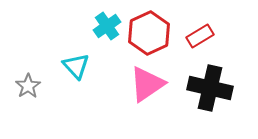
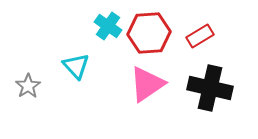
cyan cross: moved 1 px right; rotated 20 degrees counterclockwise
red hexagon: rotated 21 degrees clockwise
